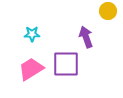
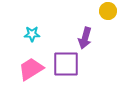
purple arrow: moved 1 px left, 1 px down; rotated 145 degrees counterclockwise
